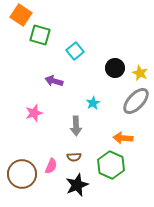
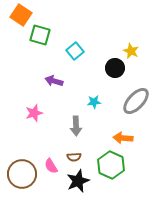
yellow star: moved 9 px left, 22 px up
cyan star: moved 1 px right, 1 px up; rotated 24 degrees clockwise
pink semicircle: rotated 126 degrees clockwise
black star: moved 1 px right, 4 px up
